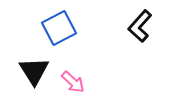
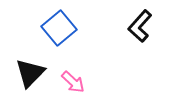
blue square: rotated 12 degrees counterclockwise
black triangle: moved 4 px left, 2 px down; rotated 16 degrees clockwise
